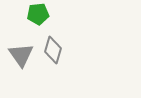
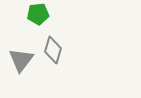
gray triangle: moved 5 px down; rotated 12 degrees clockwise
